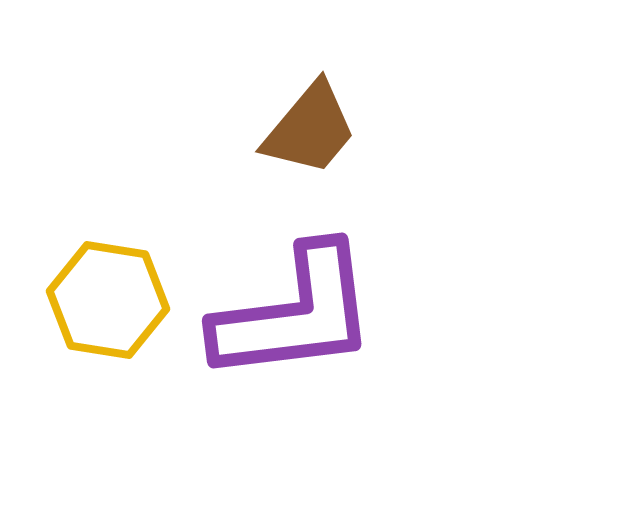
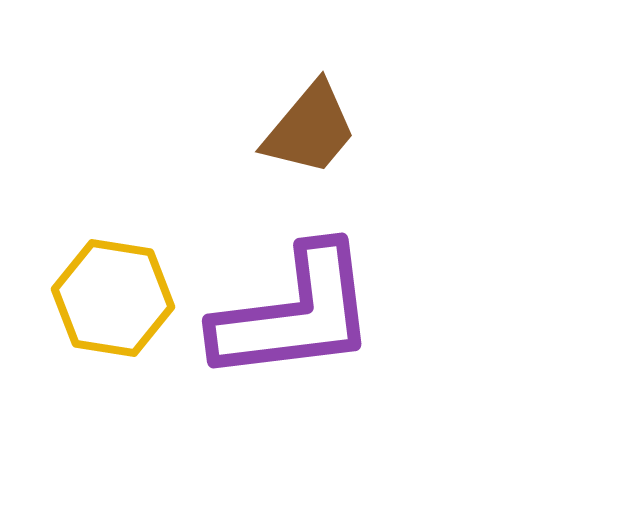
yellow hexagon: moved 5 px right, 2 px up
